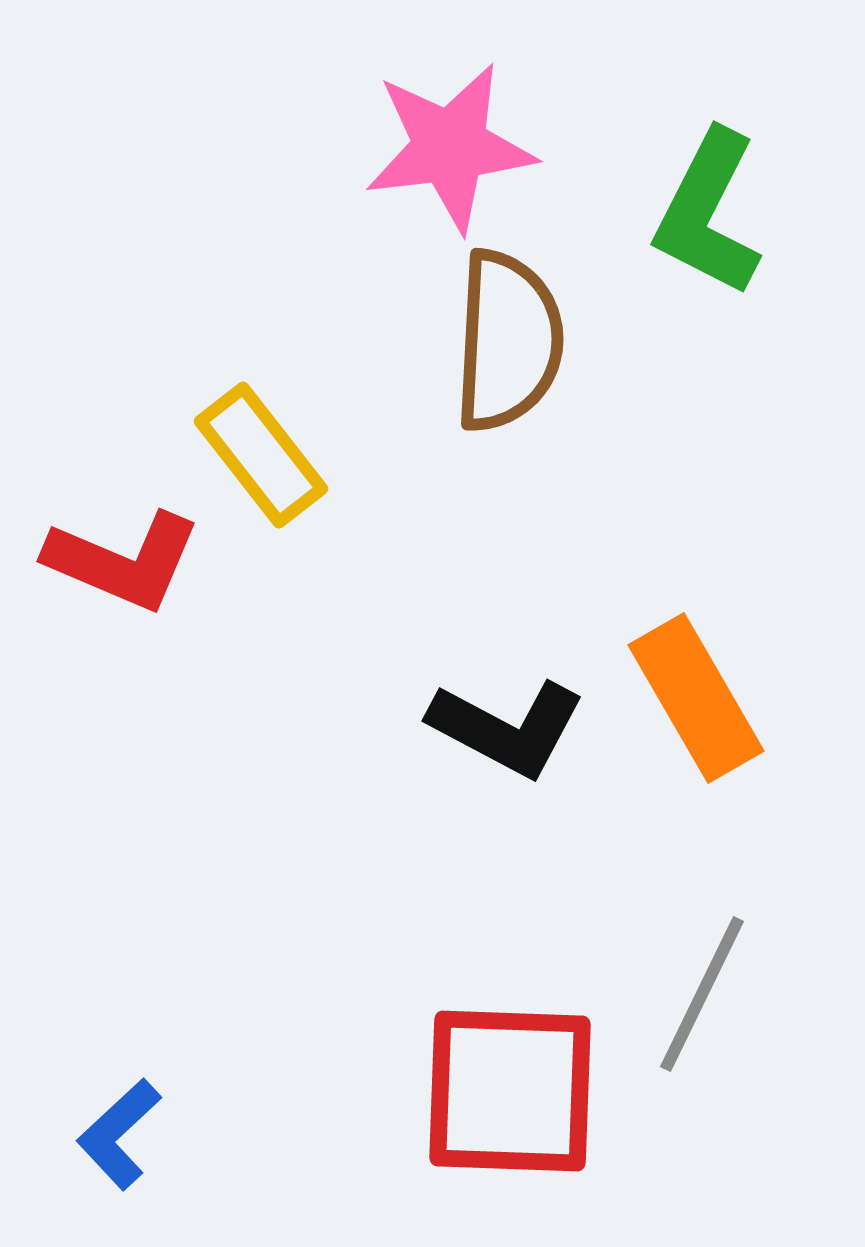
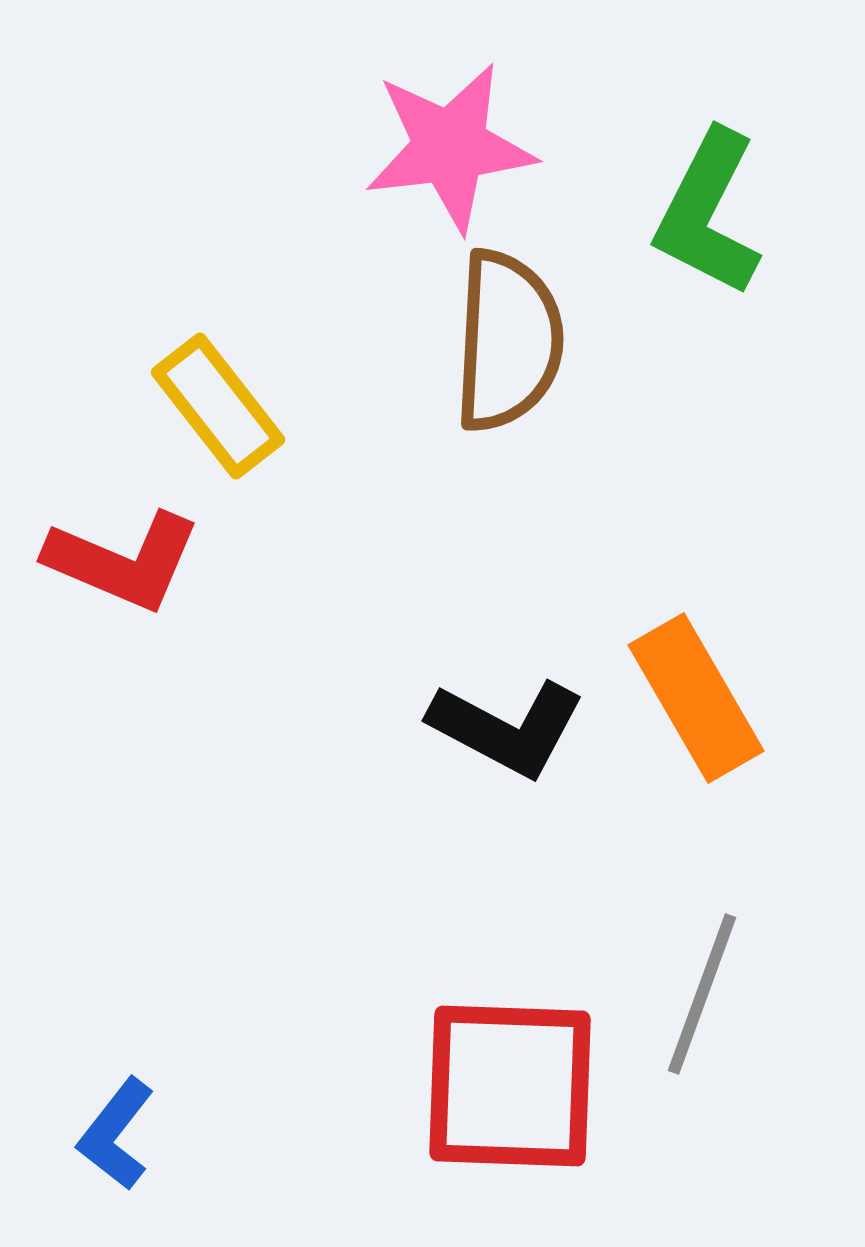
yellow rectangle: moved 43 px left, 49 px up
gray line: rotated 6 degrees counterclockwise
red square: moved 5 px up
blue L-shape: moved 3 px left; rotated 9 degrees counterclockwise
